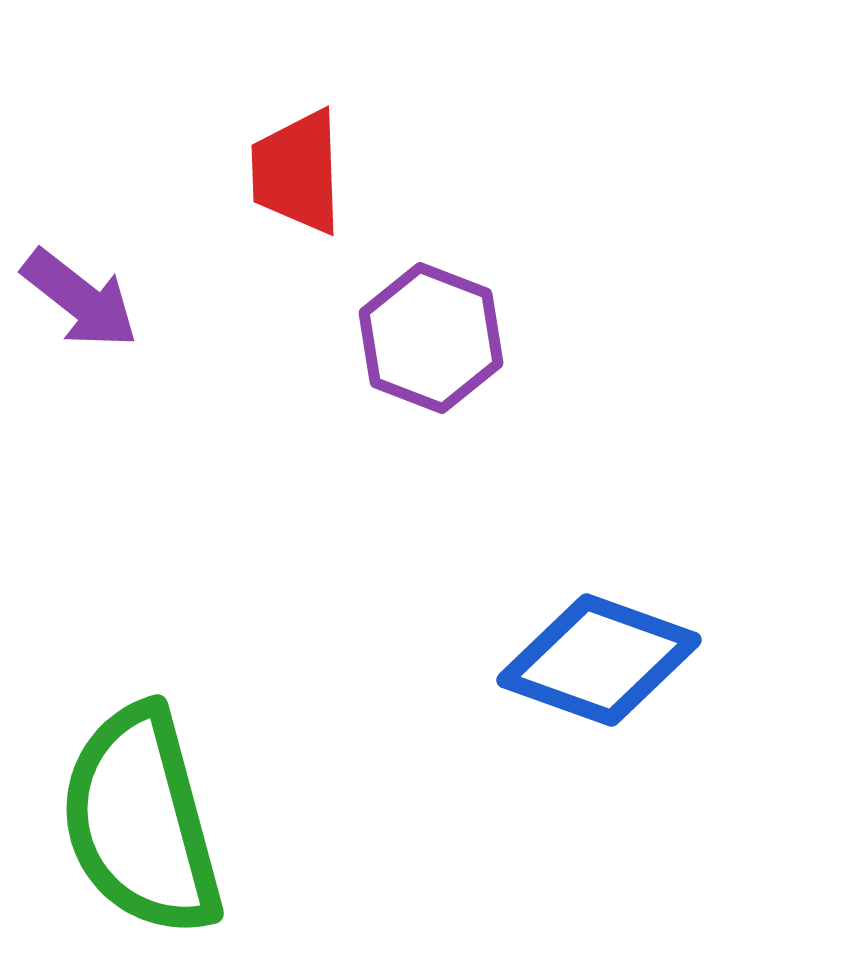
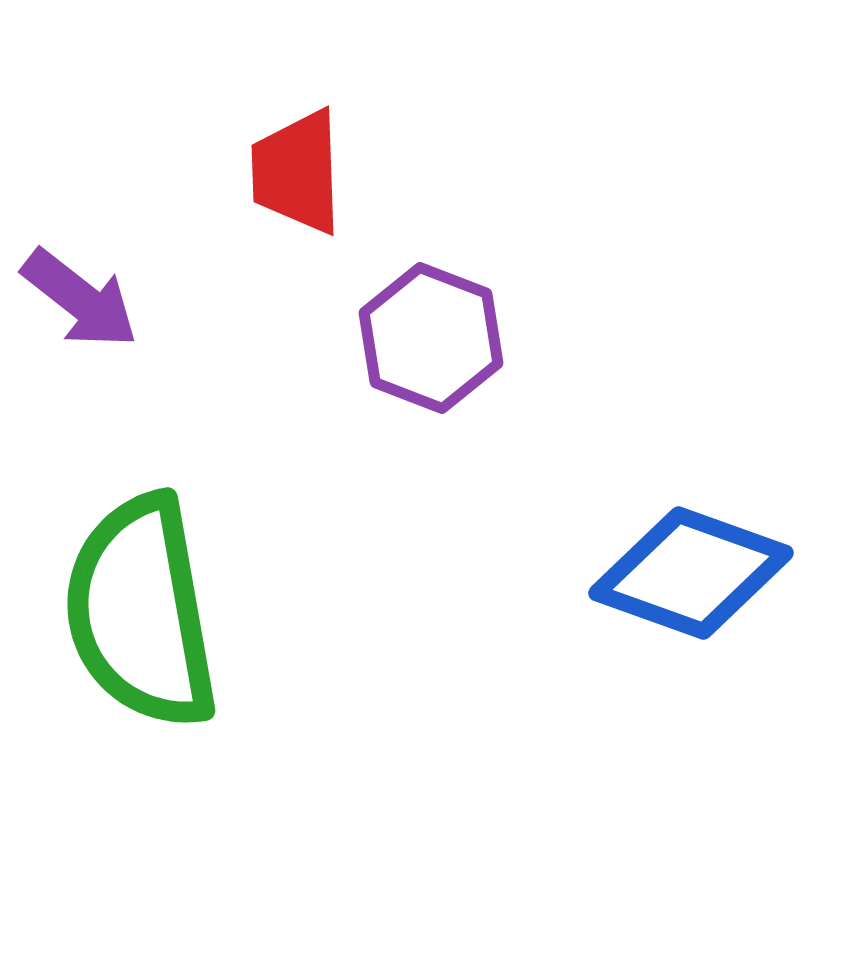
blue diamond: moved 92 px right, 87 px up
green semicircle: moved 209 px up; rotated 5 degrees clockwise
